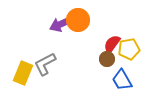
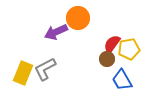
orange circle: moved 2 px up
purple arrow: moved 5 px left, 8 px down
gray L-shape: moved 5 px down
